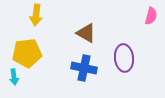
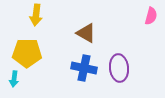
yellow pentagon: rotated 8 degrees clockwise
purple ellipse: moved 5 px left, 10 px down
cyan arrow: moved 2 px down; rotated 14 degrees clockwise
